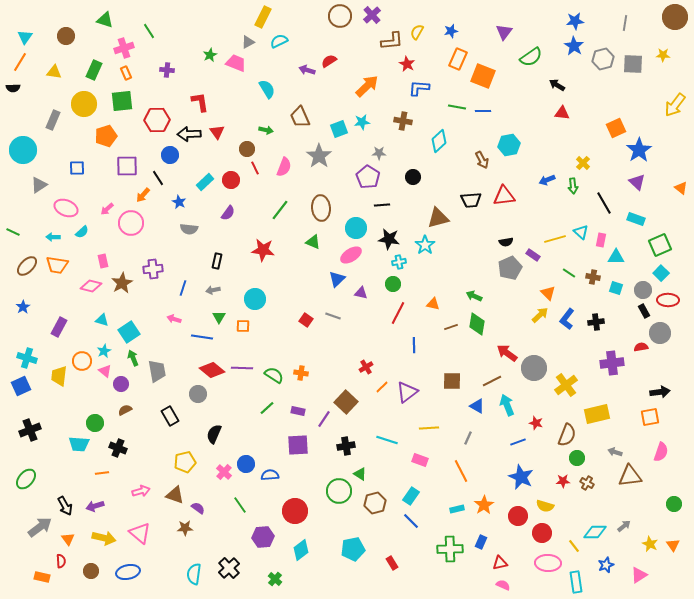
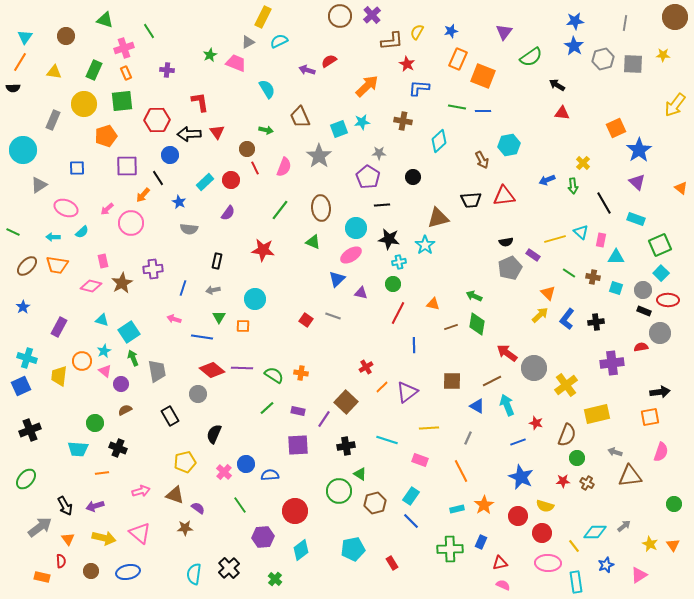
black rectangle at (644, 311): rotated 40 degrees counterclockwise
cyan trapezoid at (79, 444): moved 1 px left, 5 px down
